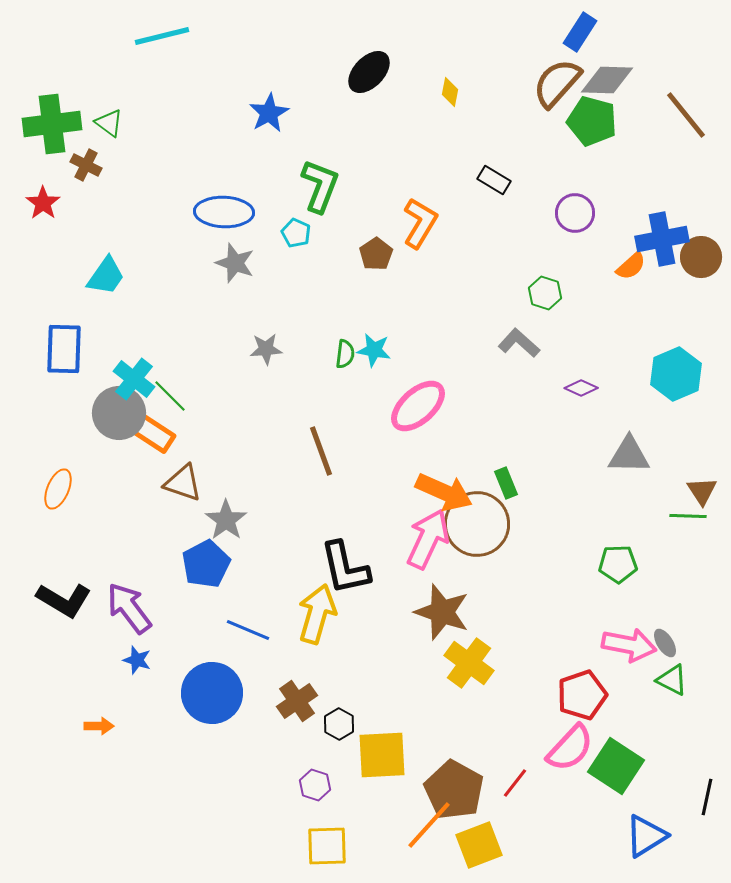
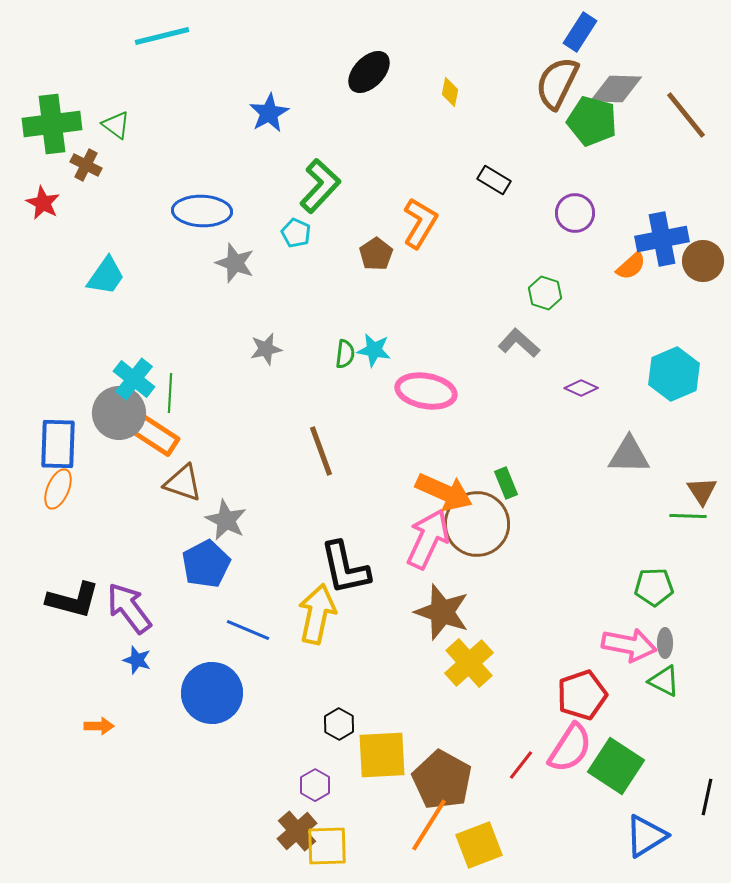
gray diamond at (607, 80): moved 9 px right, 9 px down
brown semicircle at (557, 83): rotated 16 degrees counterclockwise
green triangle at (109, 123): moved 7 px right, 2 px down
green L-shape at (320, 186): rotated 22 degrees clockwise
red star at (43, 203): rotated 8 degrees counterclockwise
blue ellipse at (224, 212): moved 22 px left, 1 px up
brown circle at (701, 257): moved 2 px right, 4 px down
blue rectangle at (64, 349): moved 6 px left, 95 px down
gray star at (266, 349): rotated 8 degrees counterclockwise
cyan hexagon at (676, 374): moved 2 px left
green line at (170, 396): moved 3 px up; rotated 48 degrees clockwise
pink ellipse at (418, 406): moved 8 px right, 15 px up; rotated 52 degrees clockwise
orange rectangle at (151, 432): moved 4 px right, 3 px down
gray star at (226, 520): rotated 9 degrees counterclockwise
green pentagon at (618, 564): moved 36 px right, 23 px down
black L-shape at (64, 600): moved 9 px right; rotated 16 degrees counterclockwise
yellow arrow at (317, 614): rotated 4 degrees counterclockwise
gray ellipse at (665, 643): rotated 32 degrees clockwise
yellow cross at (469, 663): rotated 12 degrees clockwise
green triangle at (672, 680): moved 8 px left, 1 px down
brown cross at (297, 701): moved 130 px down; rotated 6 degrees counterclockwise
pink semicircle at (570, 748): rotated 10 degrees counterclockwise
red line at (515, 783): moved 6 px right, 18 px up
purple hexagon at (315, 785): rotated 12 degrees clockwise
brown pentagon at (454, 790): moved 12 px left, 10 px up
orange line at (429, 825): rotated 10 degrees counterclockwise
